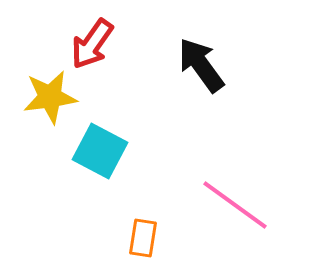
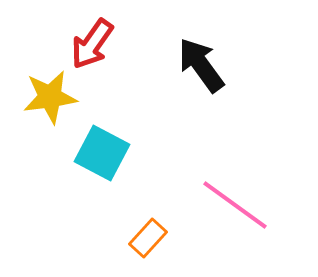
cyan square: moved 2 px right, 2 px down
orange rectangle: moved 5 px right; rotated 33 degrees clockwise
